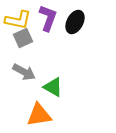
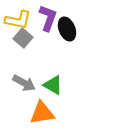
black ellipse: moved 8 px left, 7 px down; rotated 50 degrees counterclockwise
gray square: rotated 24 degrees counterclockwise
gray arrow: moved 11 px down
green triangle: moved 2 px up
orange triangle: moved 3 px right, 2 px up
